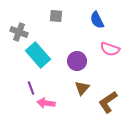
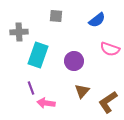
blue semicircle: rotated 102 degrees counterclockwise
gray cross: rotated 24 degrees counterclockwise
cyan rectangle: rotated 60 degrees clockwise
purple circle: moved 3 px left
brown triangle: moved 3 px down
